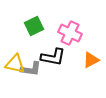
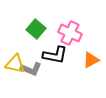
green square: moved 2 px right, 3 px down; rotated 24 degrees counterclockwise
black L-shape: moved 2 px right, 2 px up
gray L-shape: rotated 15 degrees clockwise
